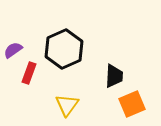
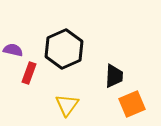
purple semicircle: rotated 48 degrees clockwise
